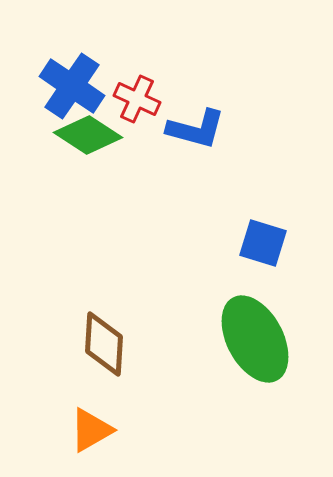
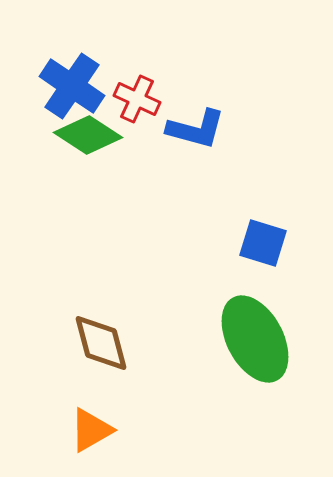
brown diamond: moved 3 px left, 1 px up; rotated 18 degrees counterclockwise
